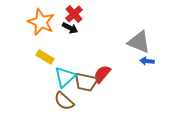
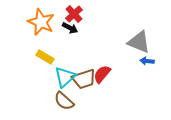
brown trapezoid: moved 2 px left, 3 px up; rotated 30 degrees counterclockwise
